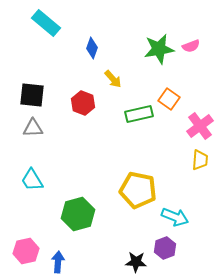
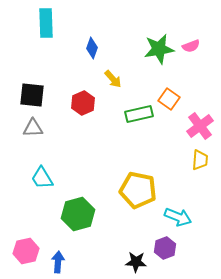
cyan rectangle: rotated 48 degrees clockwise
red hexagon: rotated 15 degrees clockwise
cyan trapezoid: moved 10 px right, 2 px up
cyan arrow: moved 3 px right
